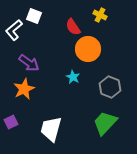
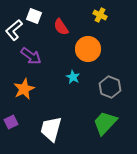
red semicircle: moved 12 px left
purple arrow: moved 2 px right, 7 px up
